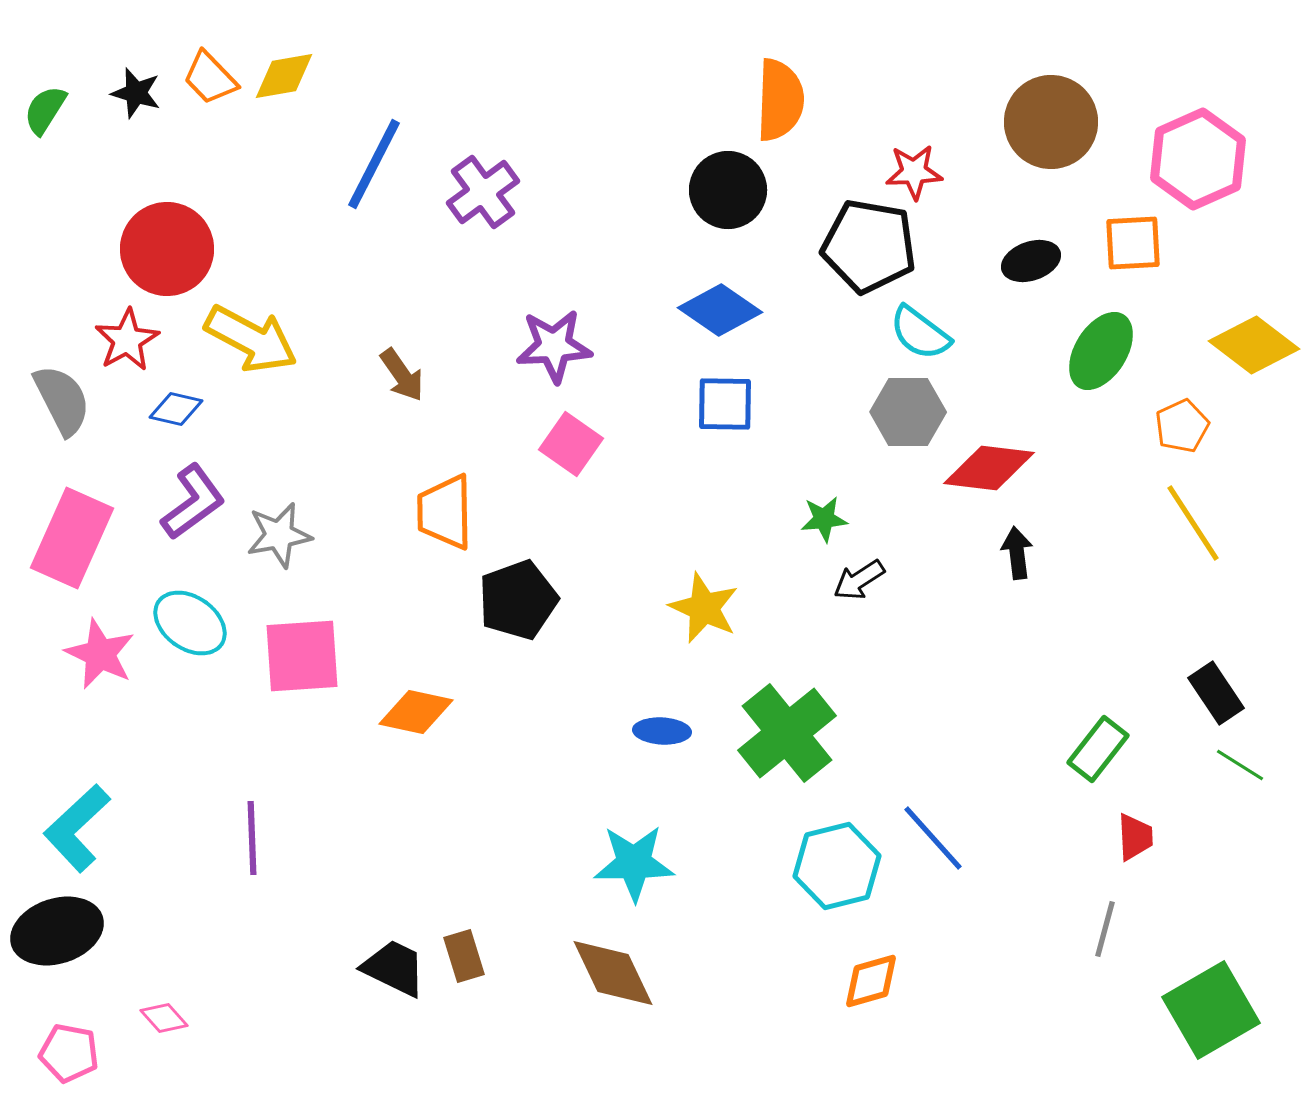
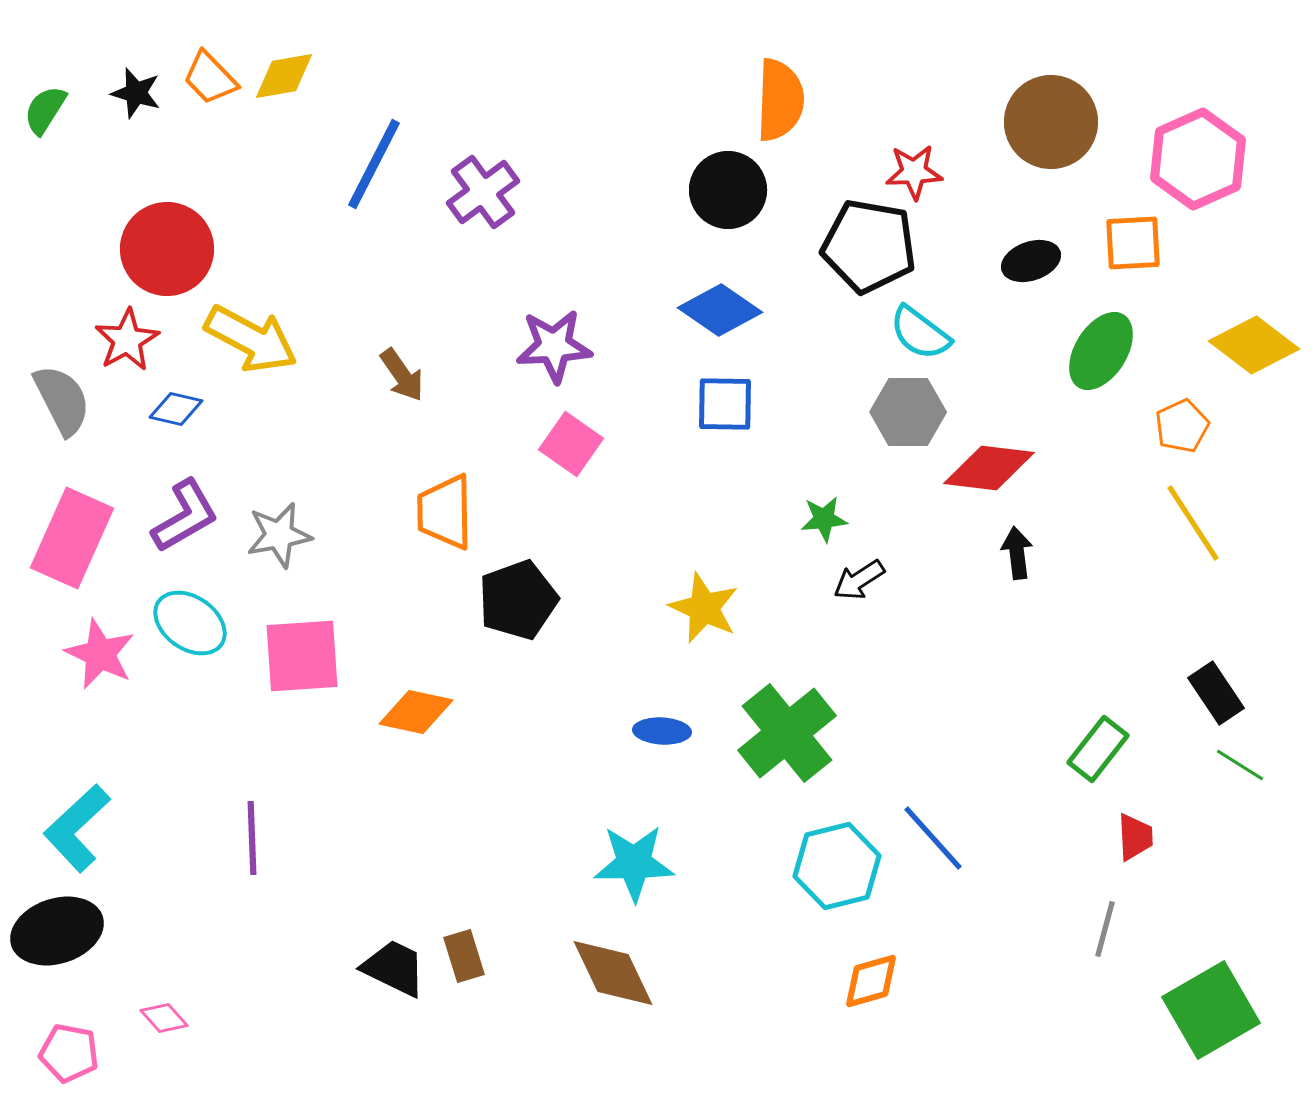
purple L-shape at (193, 502): moved 8 px left, 14 px down; rotated 6 degrees clockwise
